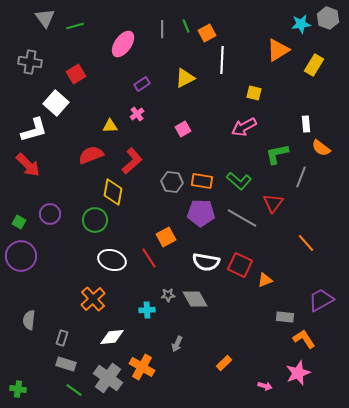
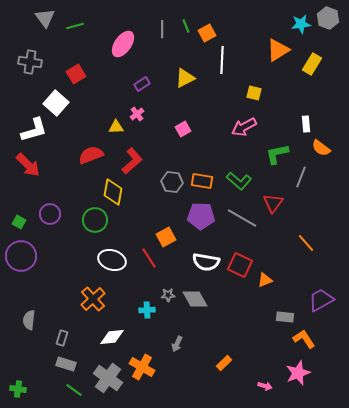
yellow rectangle at (314, 65): moved 2 px left, 1 px up
yellow triangle at (110, 126): moved 6 px right, 1 px down
purple pentagon at (201, 213): moved 3 px down
